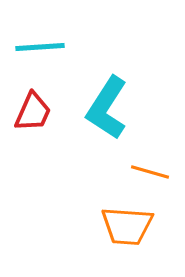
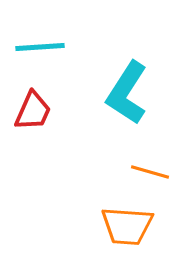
cyan L-shape: moved 20 px right, 15 px up
red trapezoid: moved 1 px up
